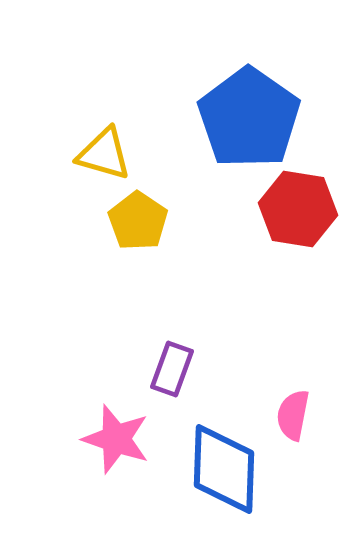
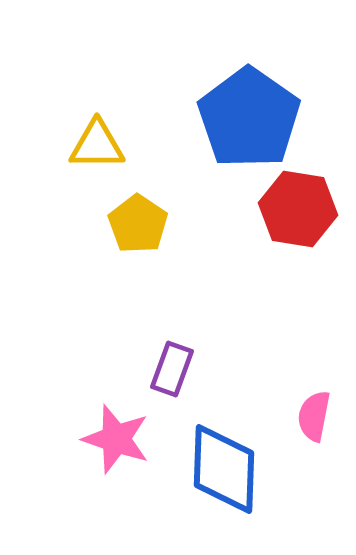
yellow triangle: moved 7 px left, 9 px up; rotated 16 degrees counterclockwise
yellow pentagon: moved 3 px down
pink semicircle: moved 21 px right, 1 px down
